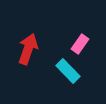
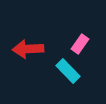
red arrow: rotated 112 degrees counterclockwise
